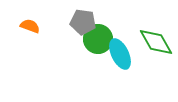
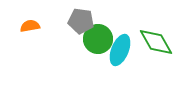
gray pentagon: moved 2 px left, 1 px up
orange semicircle: rotated 30 degrees counterclockwise
cyan ellipse: moved 4 px up; rotated 48 degrees clockwise
